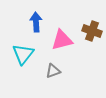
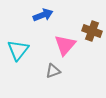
blue arrow: moved 7 px right, 7 px up; rotated 72 degrees clockwise
pink triangle: moved 3 px right, 5 px down; rotated 35 degrees counterclockwise
cyan triangle: moved 5 px left, 4 px up
